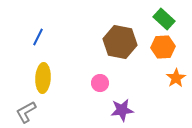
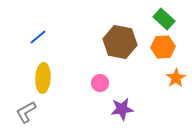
blue line: rotated 24 degrees clockwise
purple star: moved 1 px up
